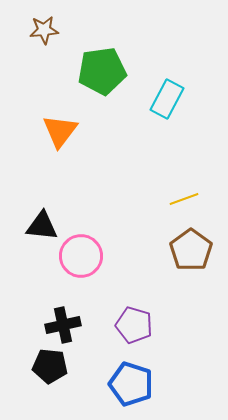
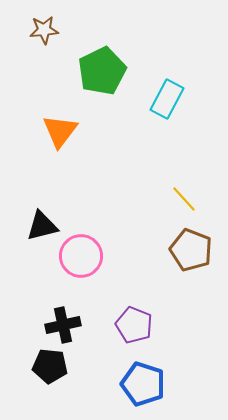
green pentagon: rotated 18 degrees counterclockwise
yellow line: rotated 68 degrees clockwise
black triangle: rotated 20 degrees counterclockwise
brown pentagon: rotated 15 degrees counterclockwise
purple pentagon: rotated 6 degrees clockwise
blue pentagon: moved 12 px right
